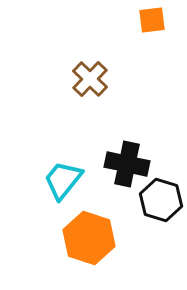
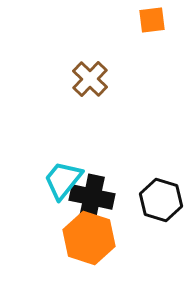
black cross: moved 35 px left, 33 px down
